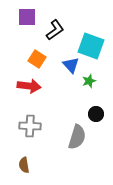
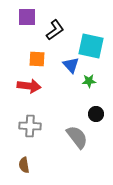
cyan square: rotated 8 degrees counterclockwise
orange square: rotated 30 degrees counterclockwise
green star: rotated 16 degrees clockwise
gray semicircle: rotated 55 degrees counterclockwise
